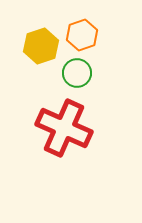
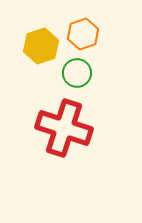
orange hexagon: moved 1 px right, 1 px up
red cross: rotated 6 degrees counterclockwise
